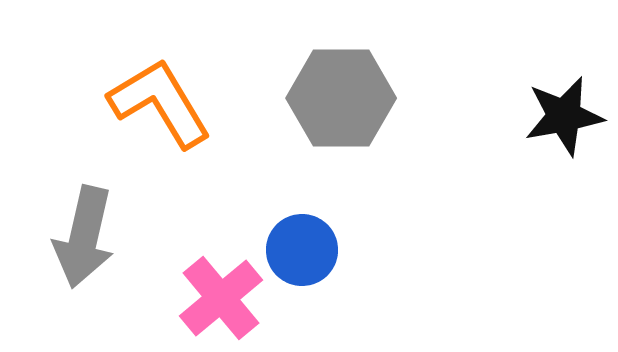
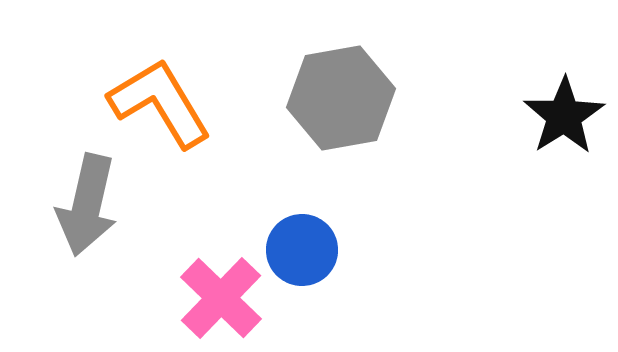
gray hexagon: rotated 10 degrees counterclockwise
black star: rotated 22 degrees counterclockwise
gray arrow: moved 3 px right, 32 px up
pink cross: rotated 6 degrees counterclockwise
